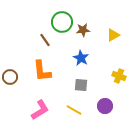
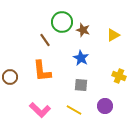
brown star: rotated 24 degrees clockwise
pink L-shape: rotated 75 degrees clockwise
